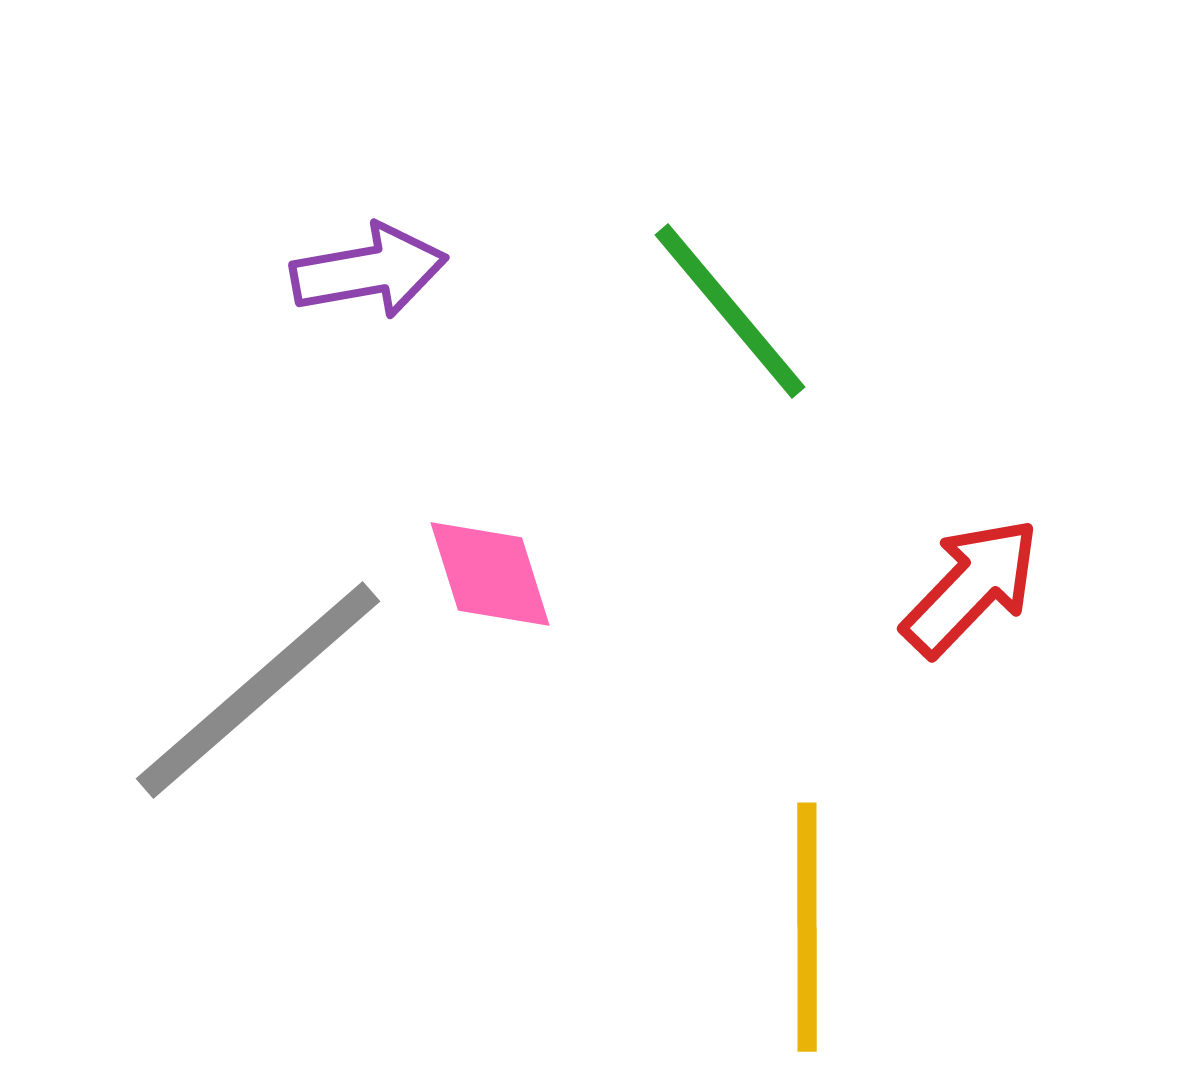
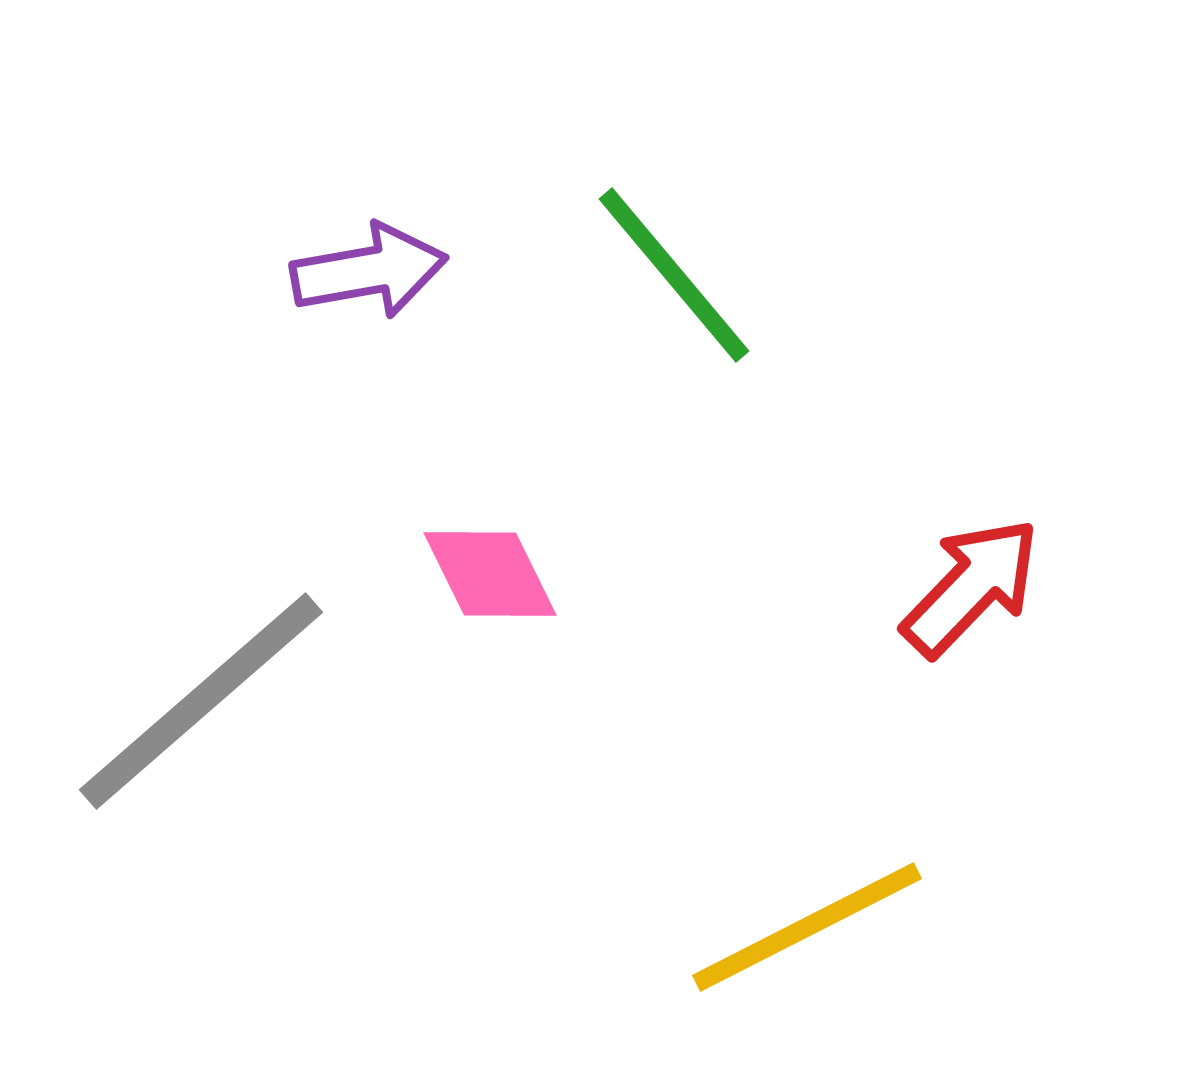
green line: moved 56 px left, 36 px up
pink diamond: rotated 9 degrees counterclockwise
gray line: moved 57 px left, 11 px down
yellow line: rotated 63 degrees clockwise
